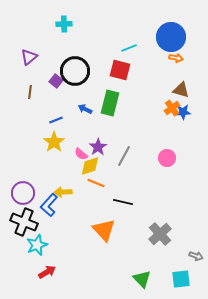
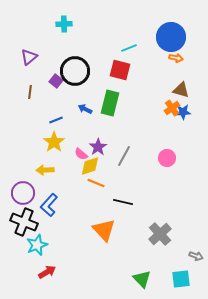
yellow arrow: moved 18 px left, 22 px up
